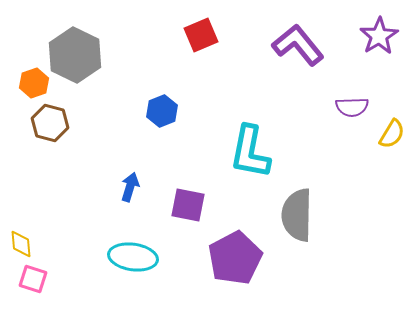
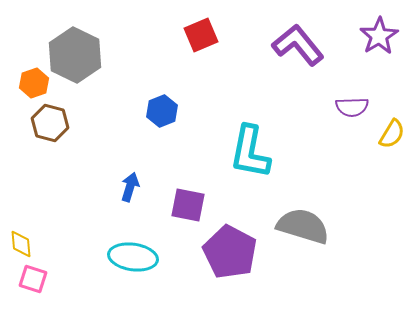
gray semicircle: moved 6 px right, 11 px down; rotated 106 degrees clockwise
purple pentagon: moved 5 px left, 6 px up; rotated 16 degrees counterclockwise
